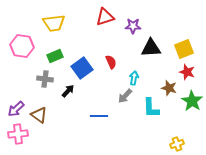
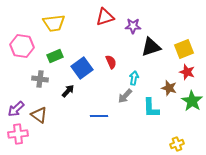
black triangle: moved 1 px up; rotated 15 degrees counterclockwise
gray cross: moved 5 px left
